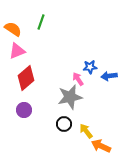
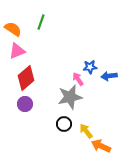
purple circle: moved 1 px right, 6 px up
